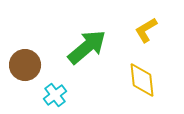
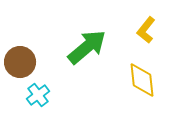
yellow L-shape: rotated 20 degrees counterclockwise
brown circle: moved 5 px left, 3 px up
cyan cross: moved 17 px left
